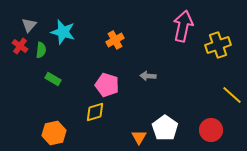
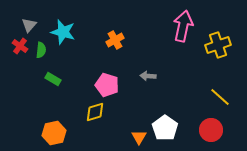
yellow line: moved 12 px left, 2 px down
